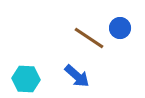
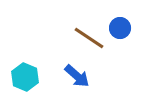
cyan hexagon: moved 1 px left, 2 px up; rotated 20 degrees clockwise
